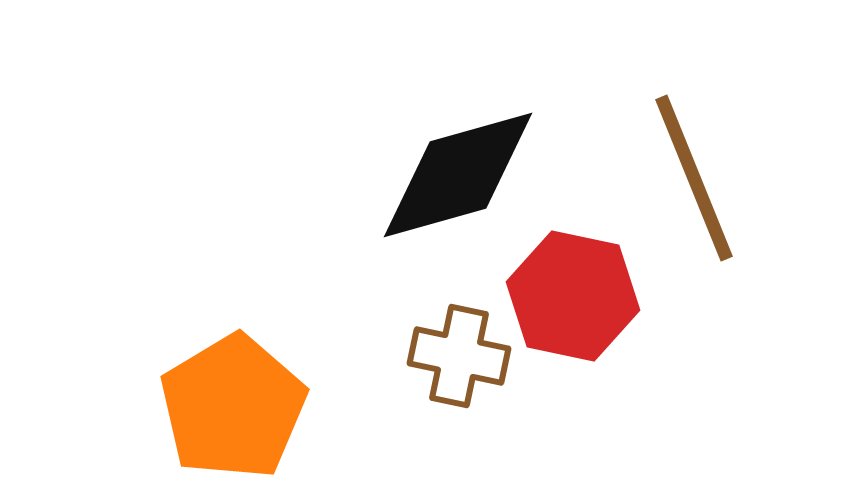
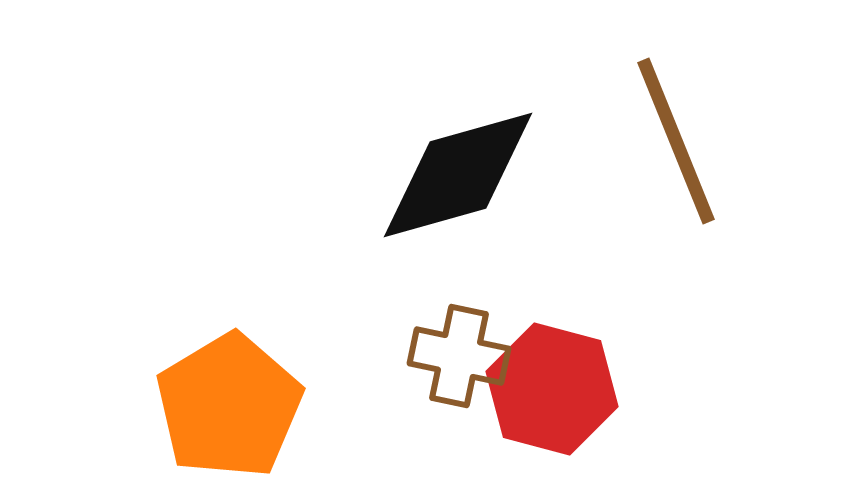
brown line: moved 18 px left, 37 px up
red hexagon: moved 21 px left, 93 px down; rotated 3 degrees clockwise
orange pentagon: moved 4 px left, 1 px up
